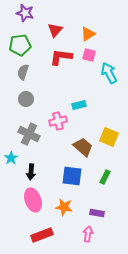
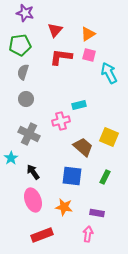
pink cross: moved 3 px right
black arrow: moved 2 px right; rotated 140 degrees clockwise
